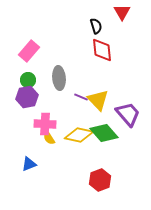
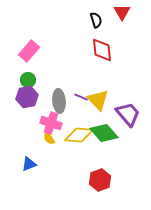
black semicircle: moved 6 px up
gray ellipse: moved 23 px down
pink cross: moved 6 px right, 1 px up; rotated 15 degrees clockwise
yellow diamond: rotated 8 degrees counterclockwise
